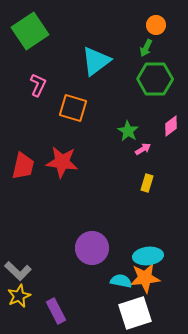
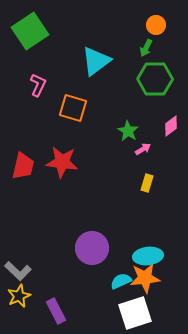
cyan semicircle: rotated 35 degrees counterclockwise
